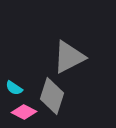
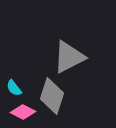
cyan semicircle: rotated 18 degrees clockwise
pink diamond: moved 1 px left
